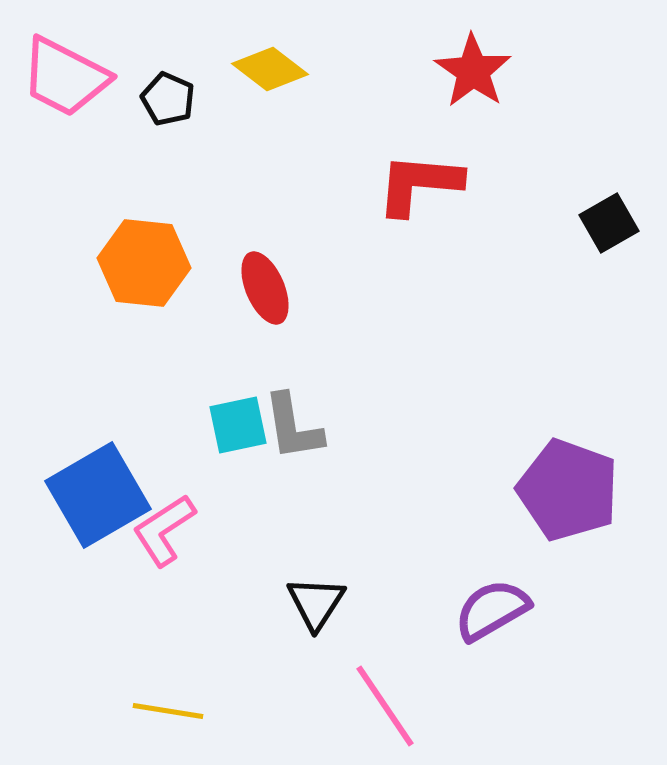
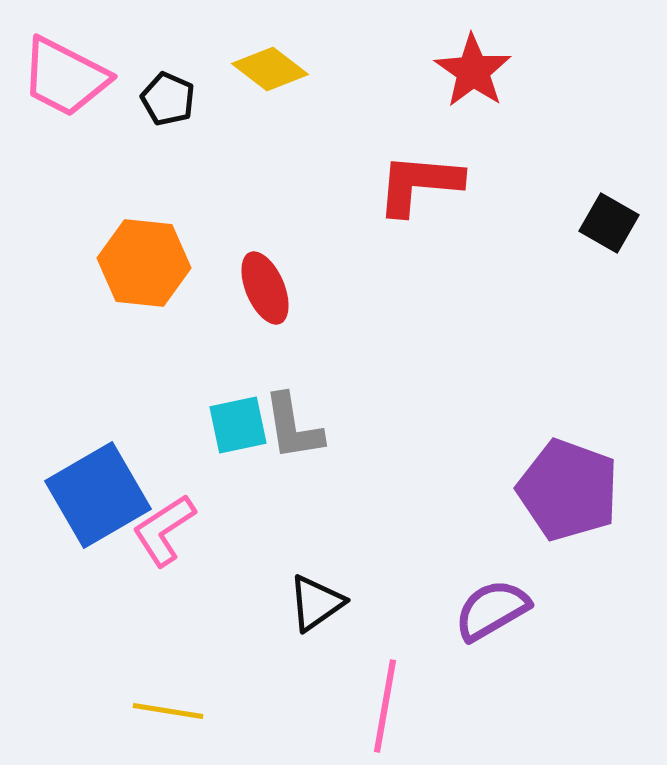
black square: rotated 30 degrees counterclockwise
black triangle: rotated 22 degrees clockwise
pink line: rotated 44 degrees clockwise
